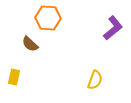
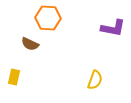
purple L-shape: rotated 50 degrees clockwise
brown semicircle: rotated 18 degrees counterclockwise
